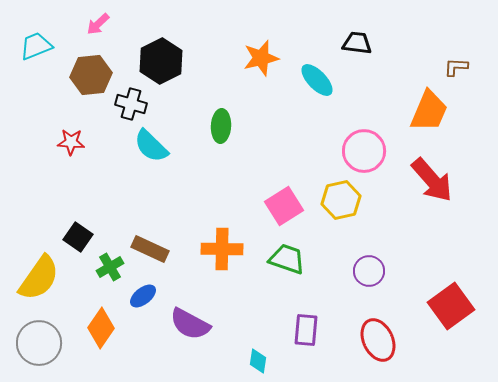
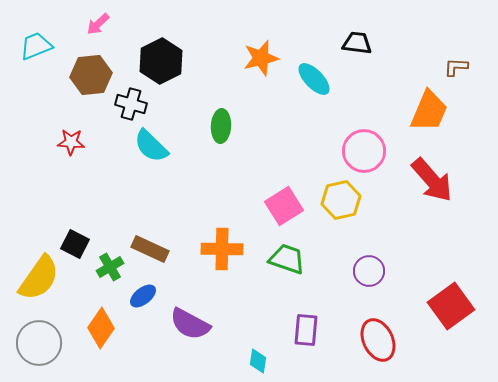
cyan ellipse: moved 3 px left, 1 px up
black square: moved 3 px left, 7 px down; rotated 8 degrees counterclockwise
